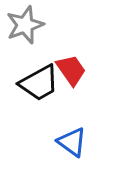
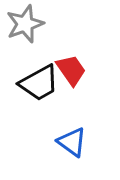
gray star: moved 1 px up
